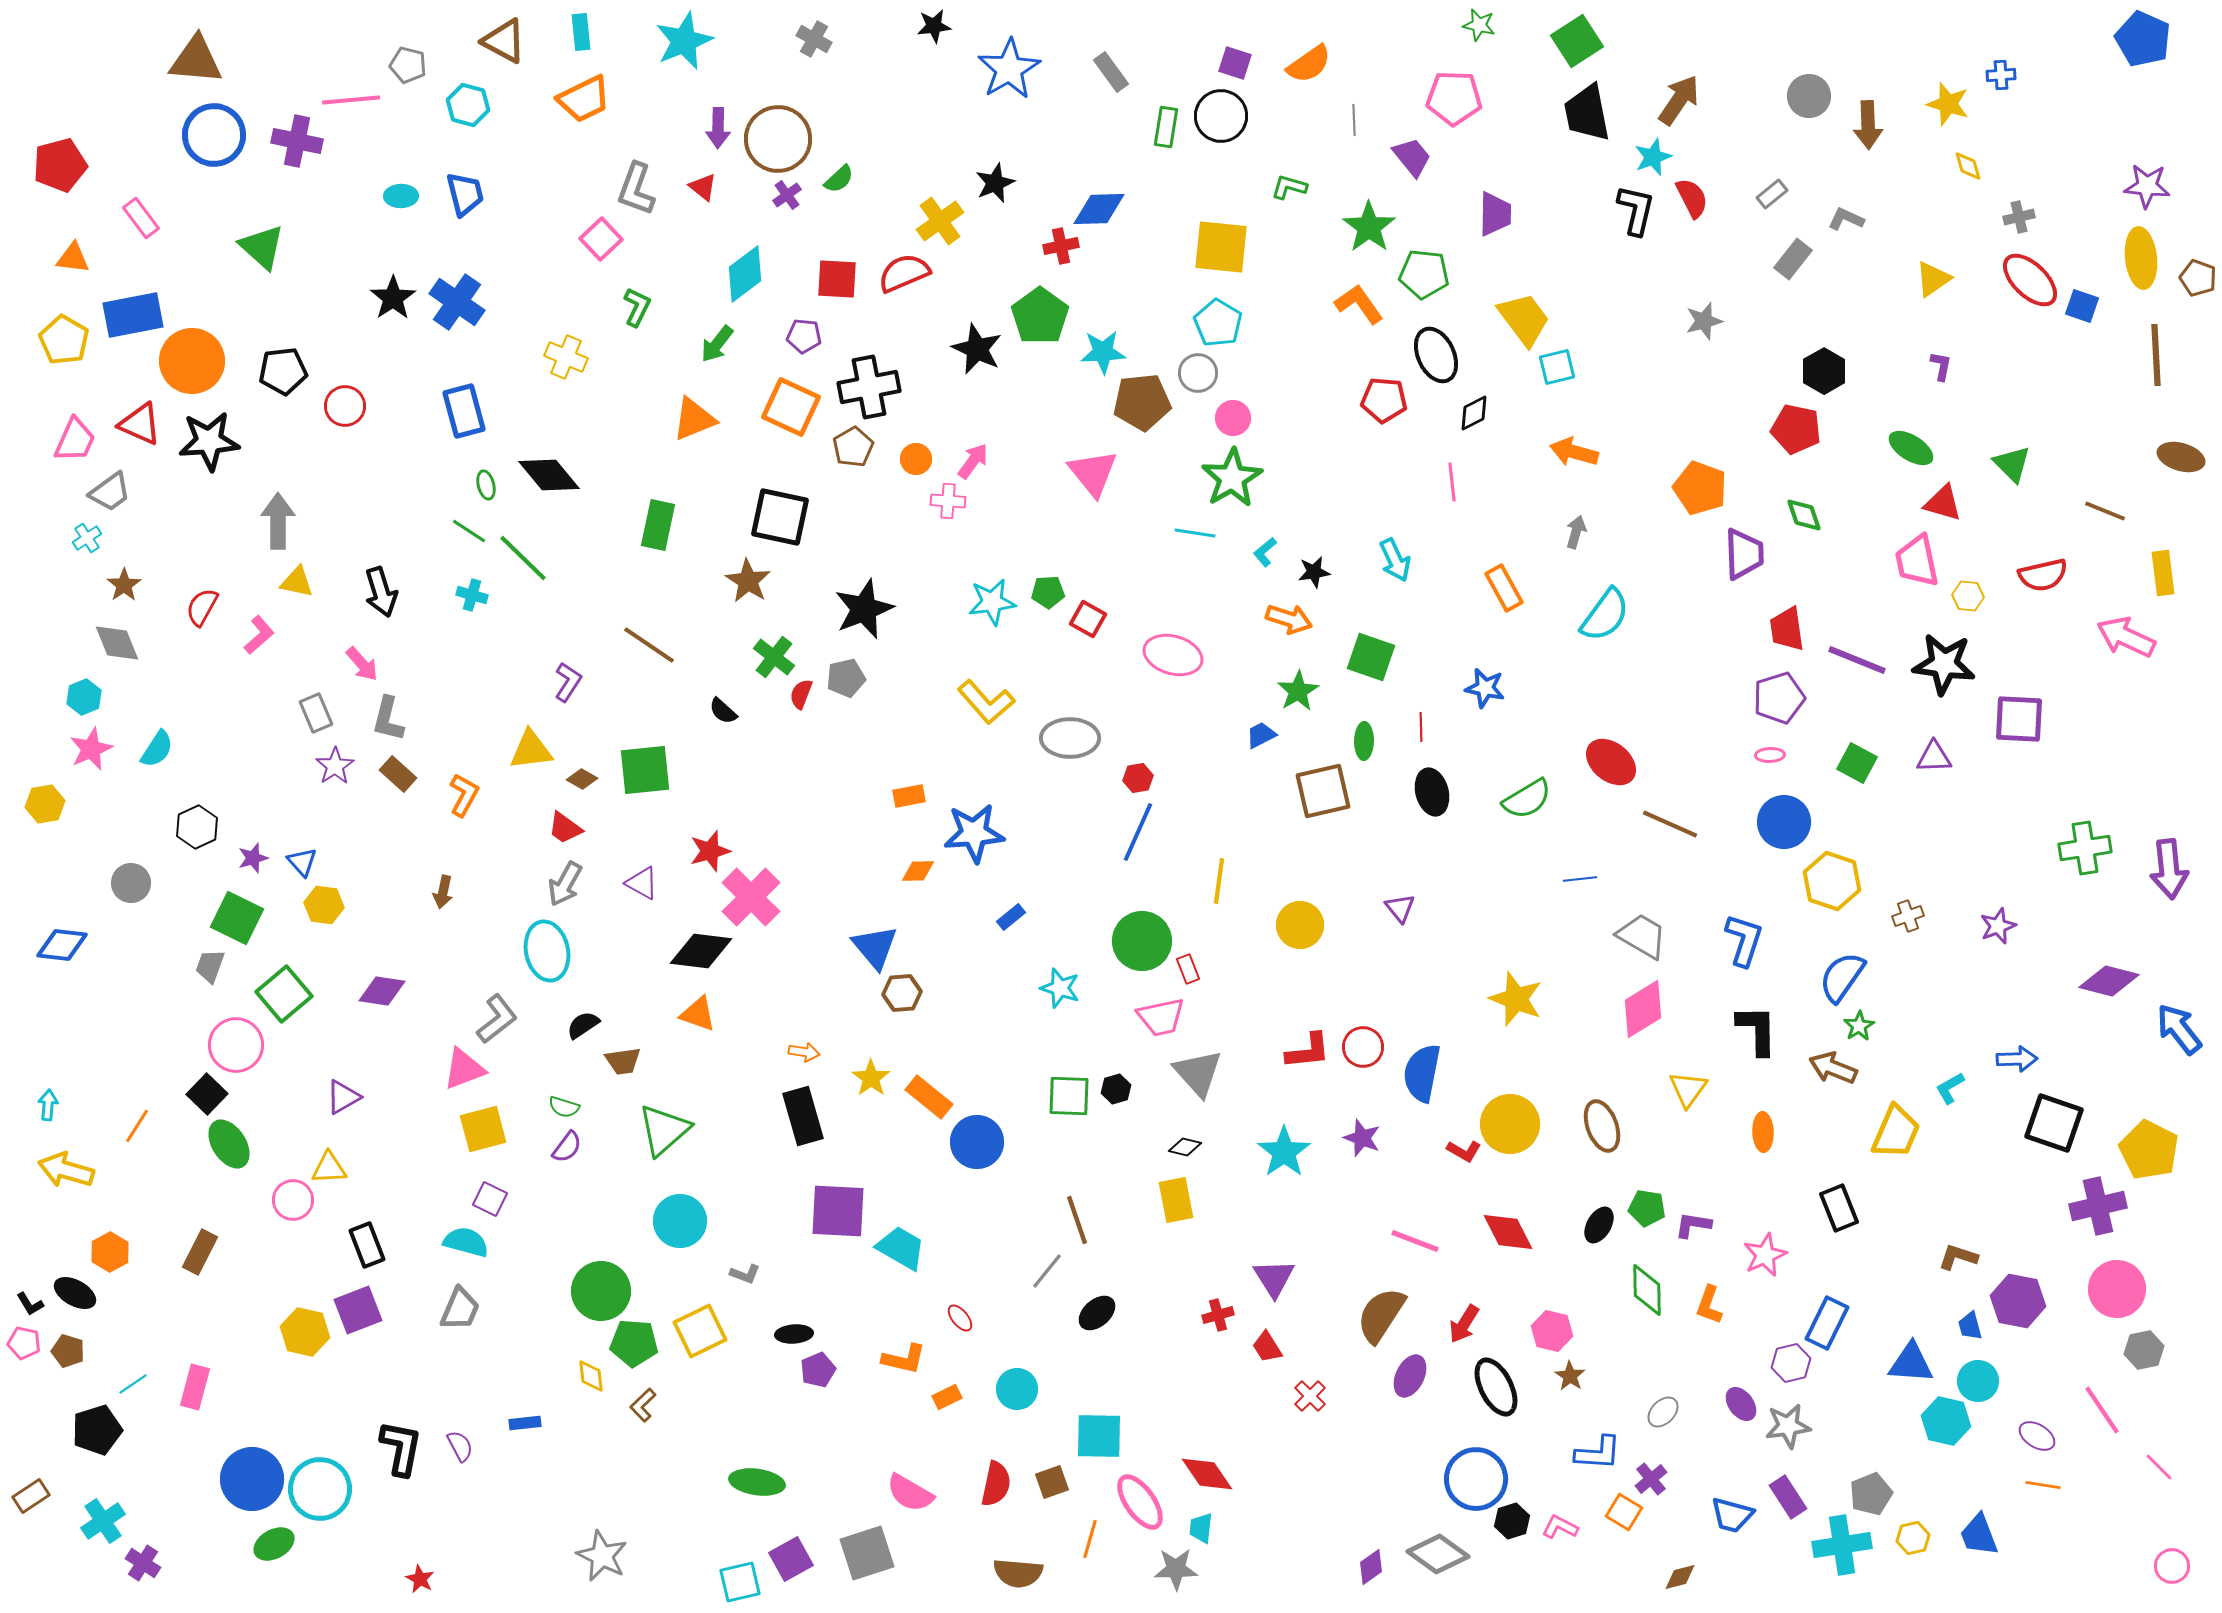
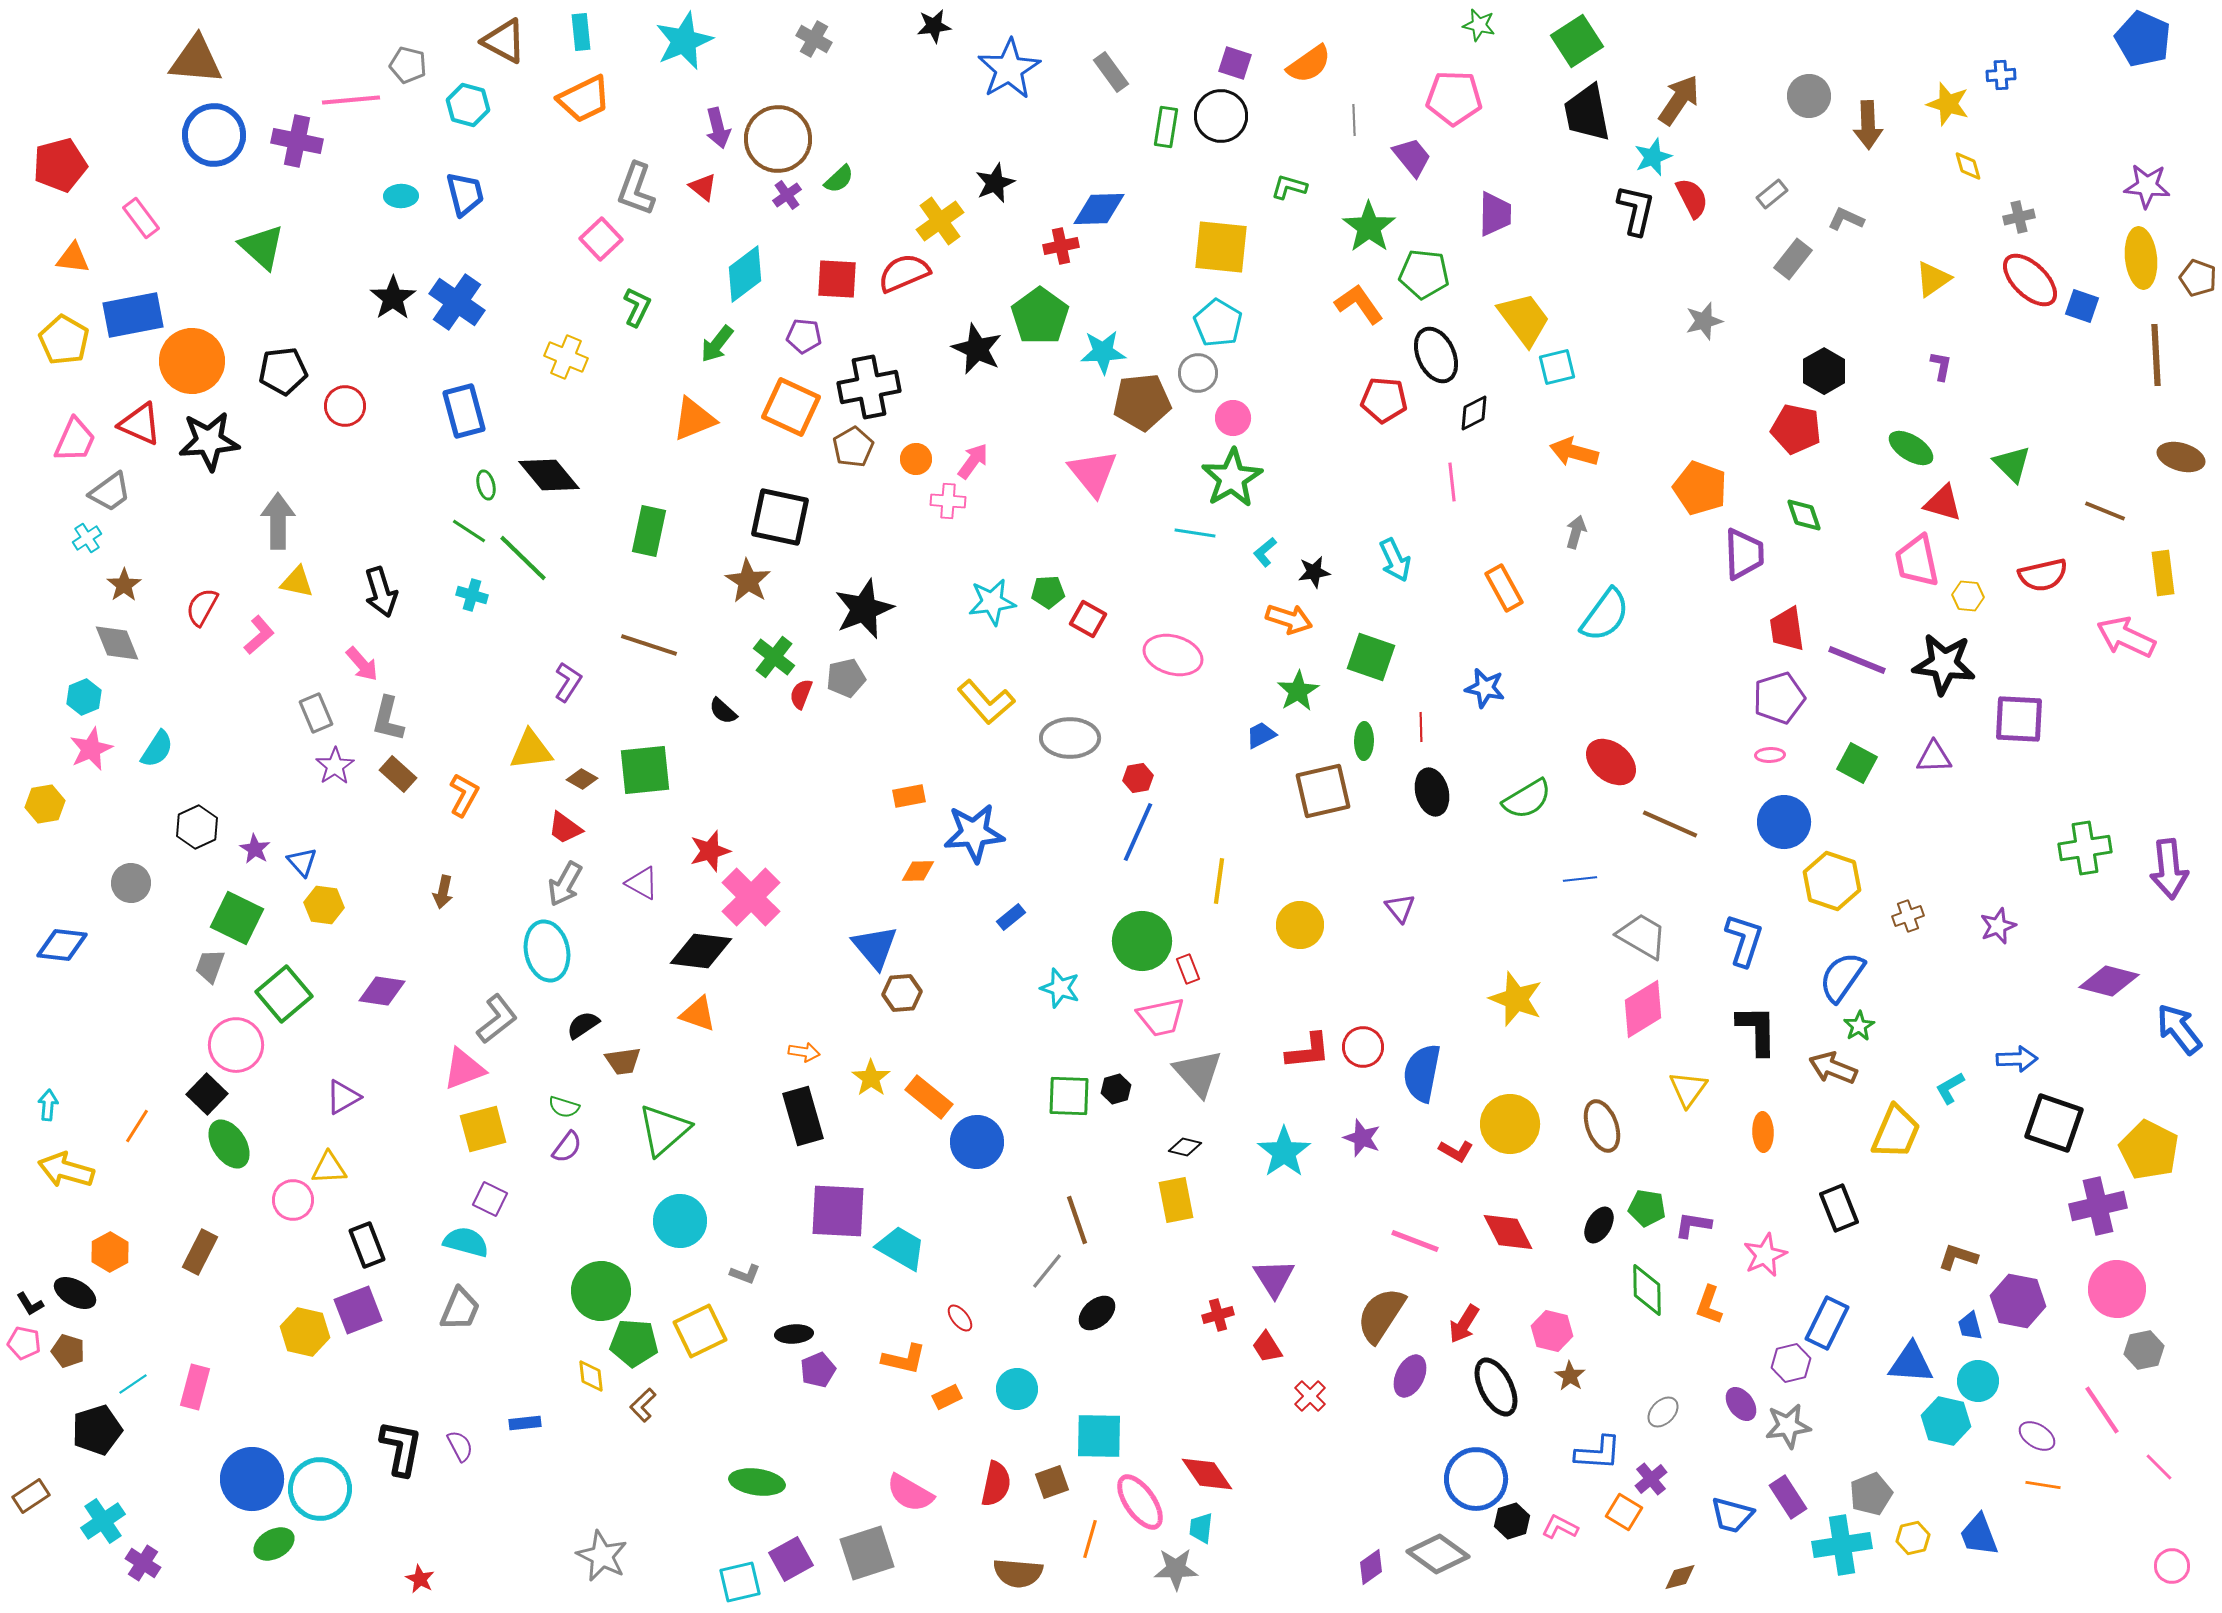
purple arrow at (718, 128): rotated 15 degrees counterclockwise
green rectangle at (658, 525): moved 9 px left, 6 px down
brown line at (649, 645): rotated 16 degrees counterclockwise
purple star at (253, 858): moved 2 px right, 9 px up; rotated 24 degrees counterclockwise
red L-shape at (1464, 1151): moved 8 px left
